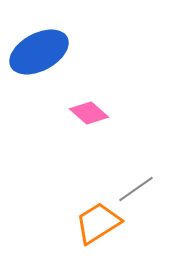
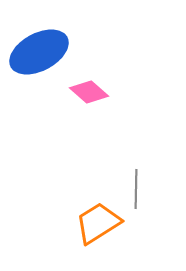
pink diamond: moved 21 px up
gray line: rotated 54 degrees counterclockwise
